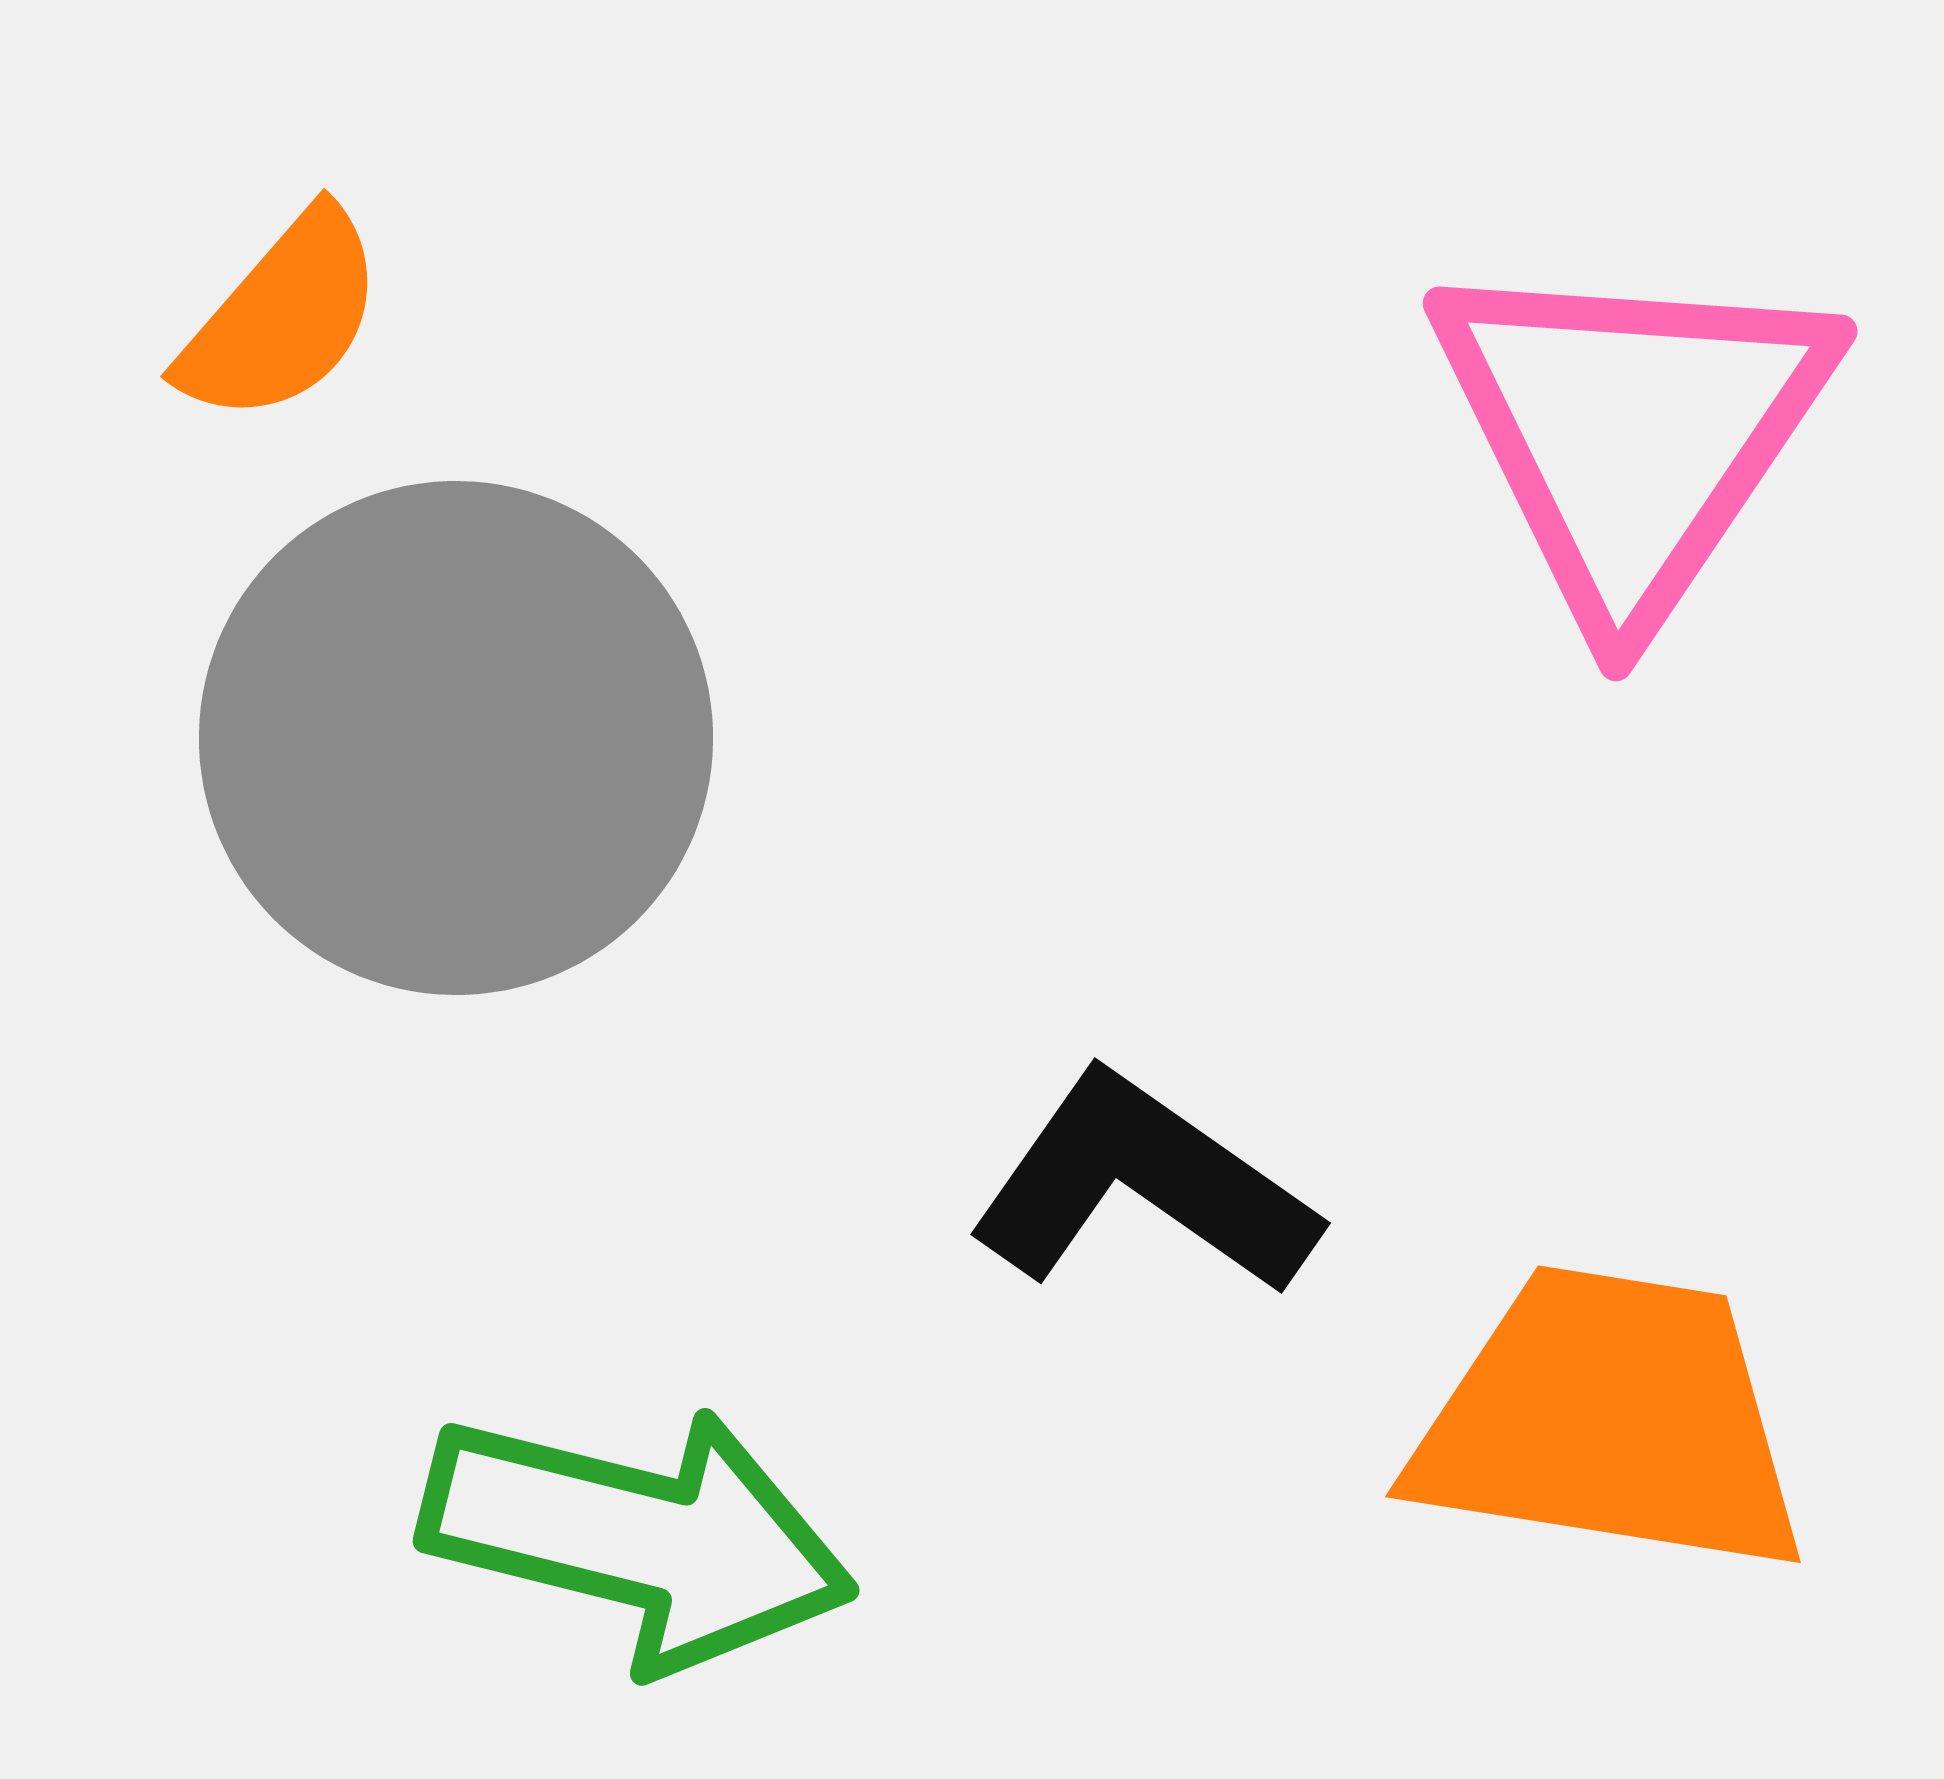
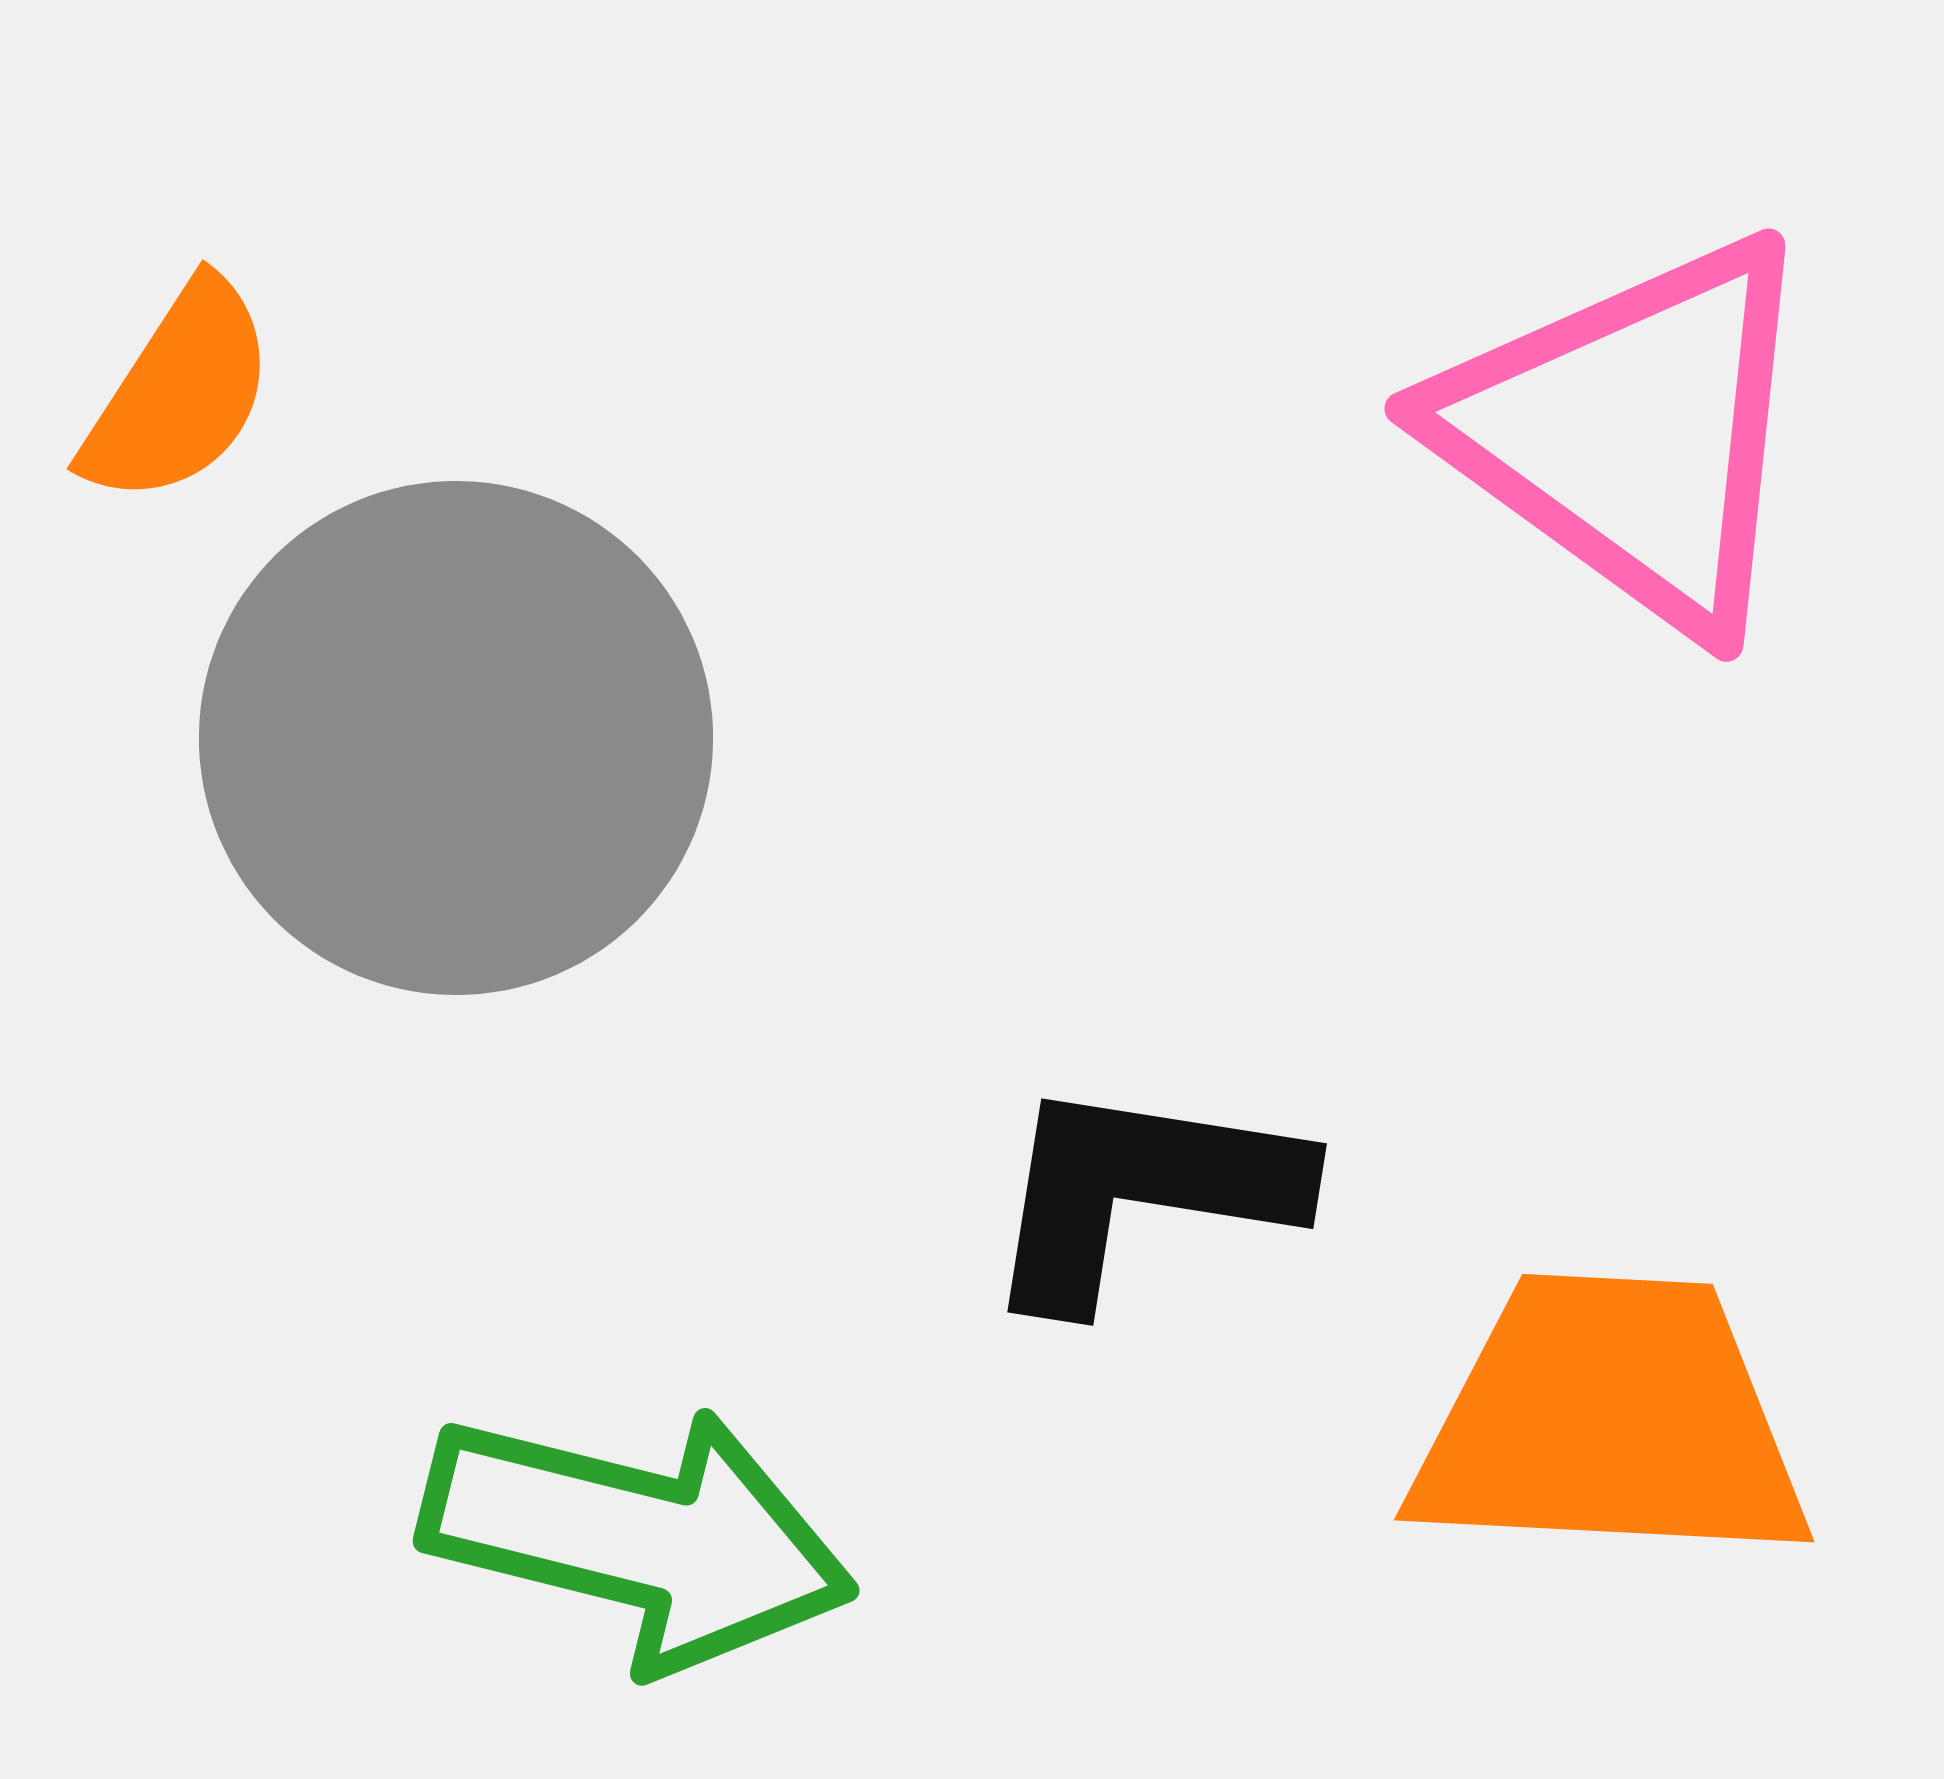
orange semicircle: moved 103 px left, 76 px down; rotated 8 degrees counterclockwise
pink triangle: rotated 28 degrees counterclockwise
black L-shape: moved 2 px left, 7 px down; rotated 26 degrees counterclockwise
orange trapezoid: rotated 6 degrees counterclockwise
